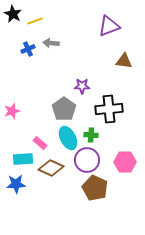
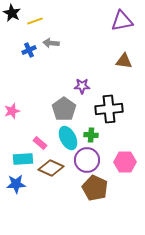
black star: moved 1 px left, 1 px up
purple triangle: moved 13 px right, 5 px up; rotated 10 degrees clockwise
blue cross: moved 1 px right, 1 px down
